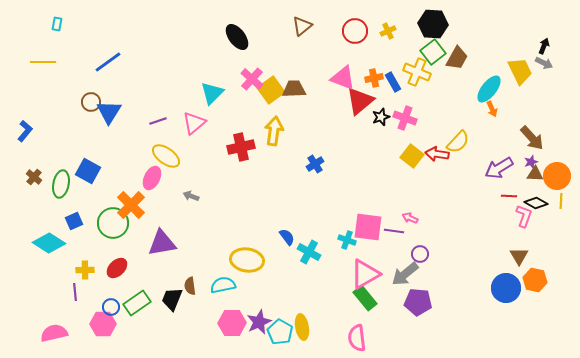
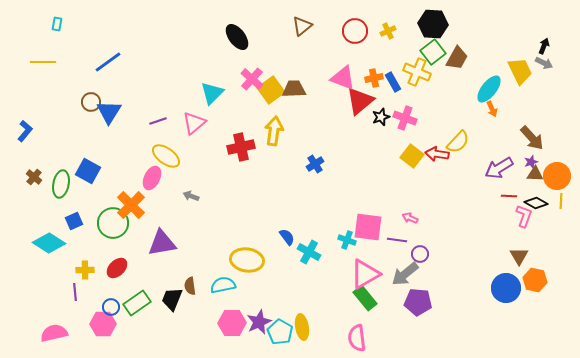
purple line at (394, 231): moved 3 px right, 9 px down
